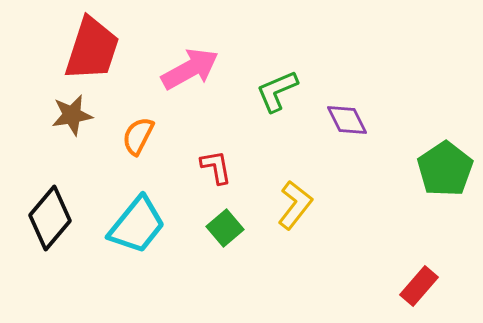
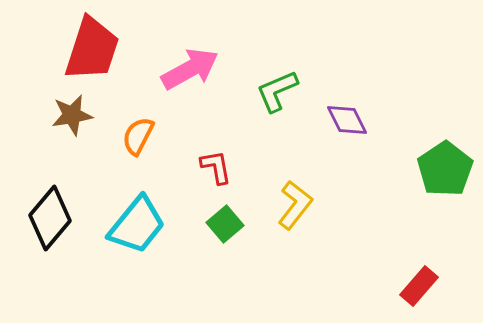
green square: moved 4 px up
